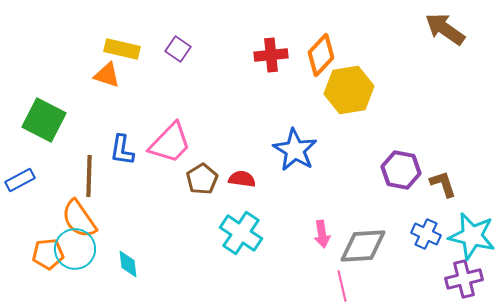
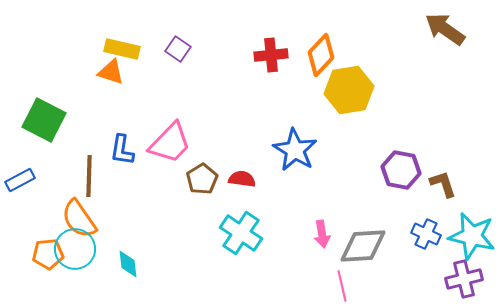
orange triangle: moved 4 px right, 3 px up
